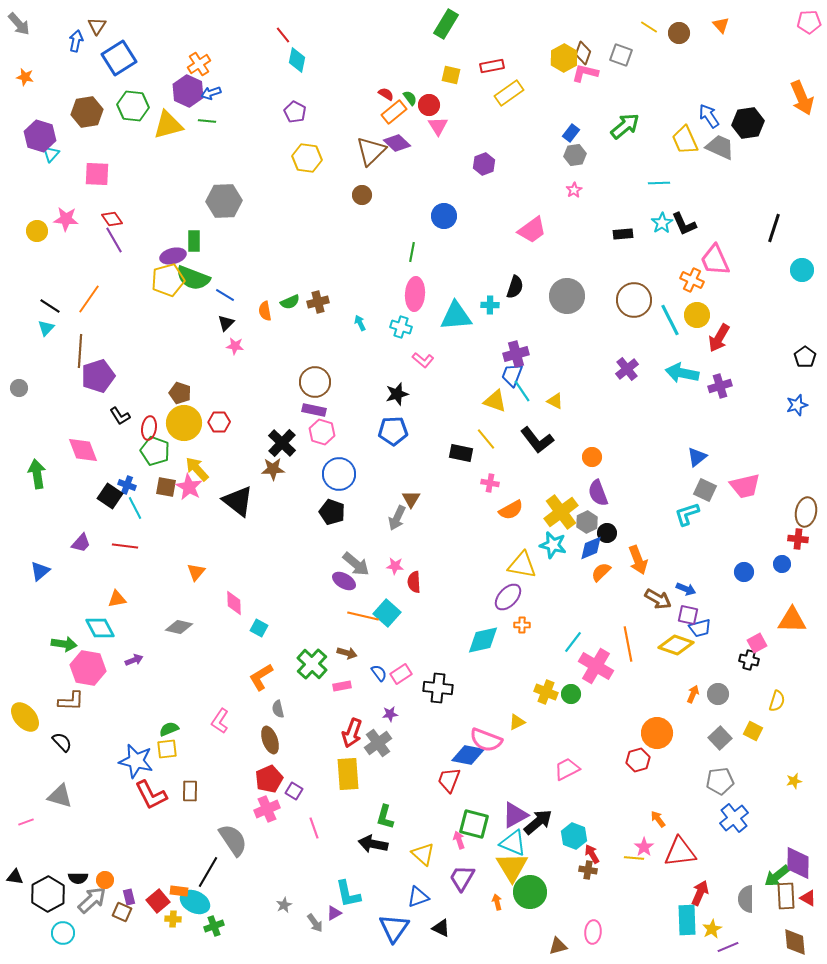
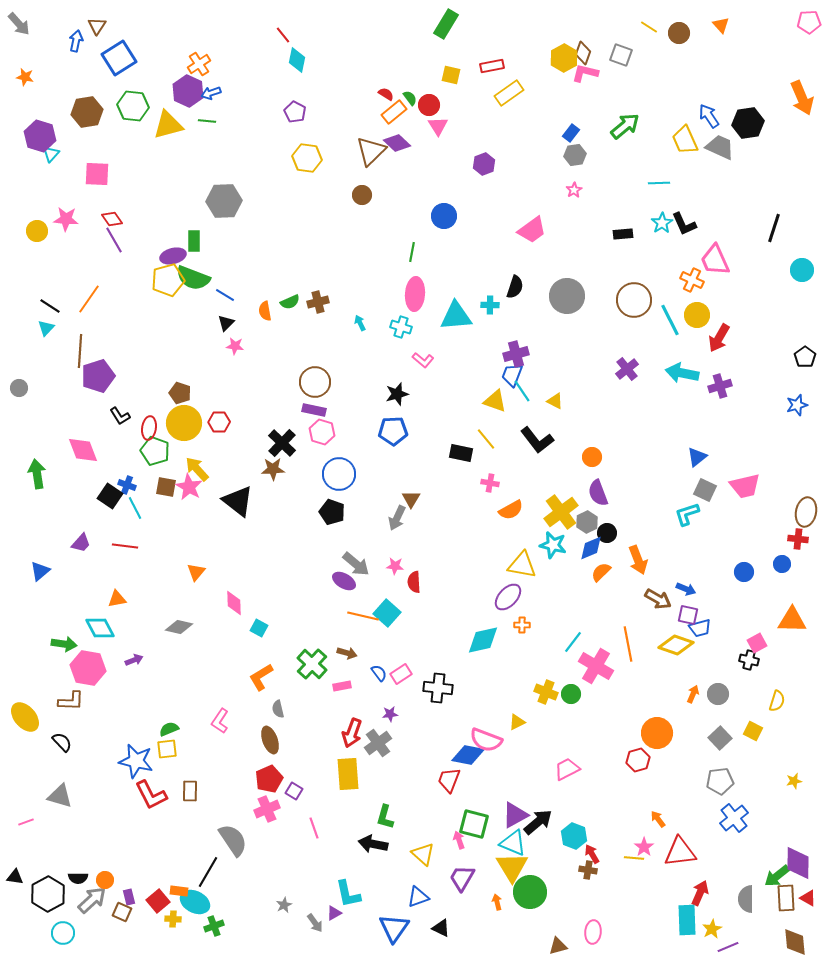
brown rectangle at (786, 896): moved 2 px down
